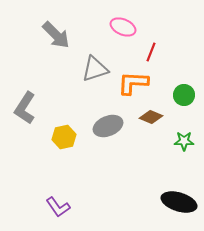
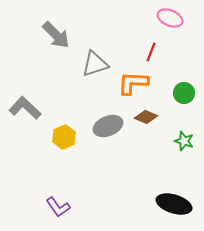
pink ellipse: moved 47 px right, 9 px up
gray triangle: moved 5 px up
green circle: moved 2 px up
gray L-shape: rotated 100 degrees clockwise
brown diamond: moved 5 px left
yellow hexagon: rotated 10 degrees counterclockwise
green star: rotated 18 degrees clockwise
black ellipse: moved 5 px left, 2 px down
